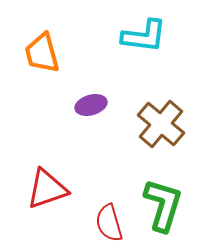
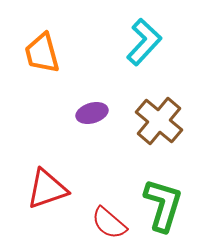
cyan L-shape: moved 6 px down; rotated 54 degrees counterclockwise
purple ellipse: moved 1 px right, 8 px down
brown cross: moved 2 px left, 3 px up
red semicircle: rotated 33 degrees counterclockwise
